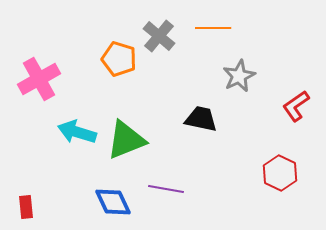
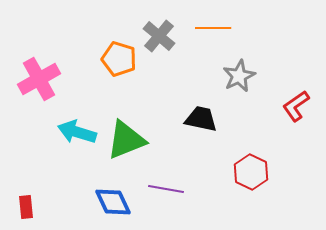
red hexagon: moved 29 px left, 1 px up
